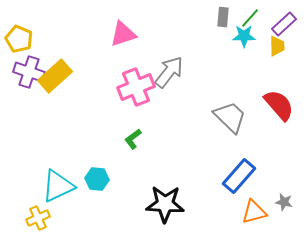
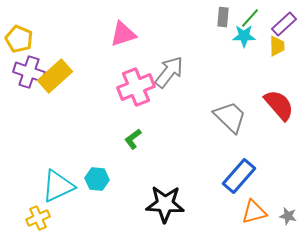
gray star: moved 4 px right, 14 px down
